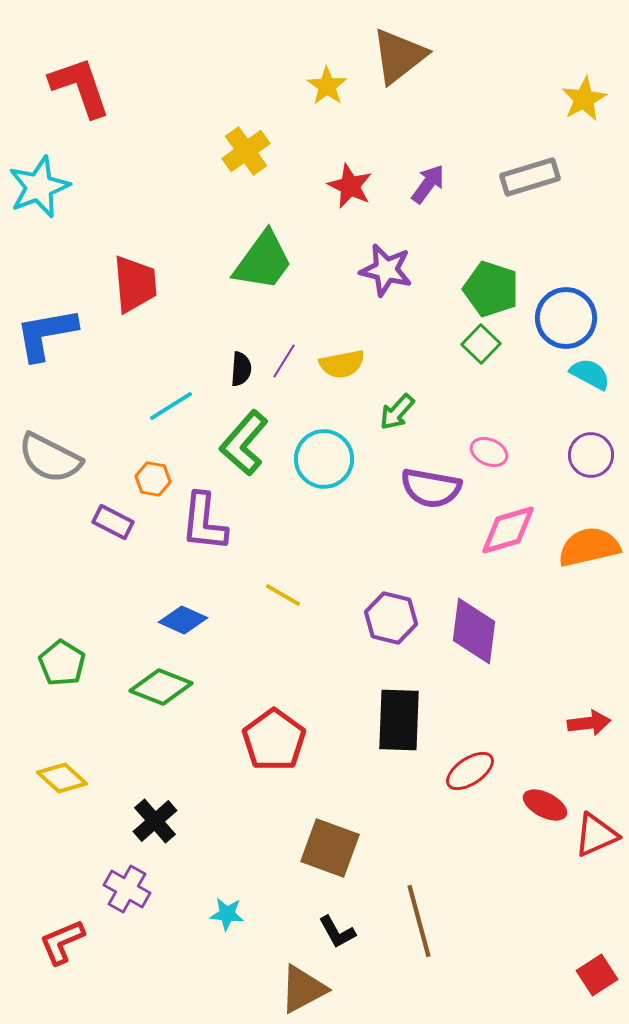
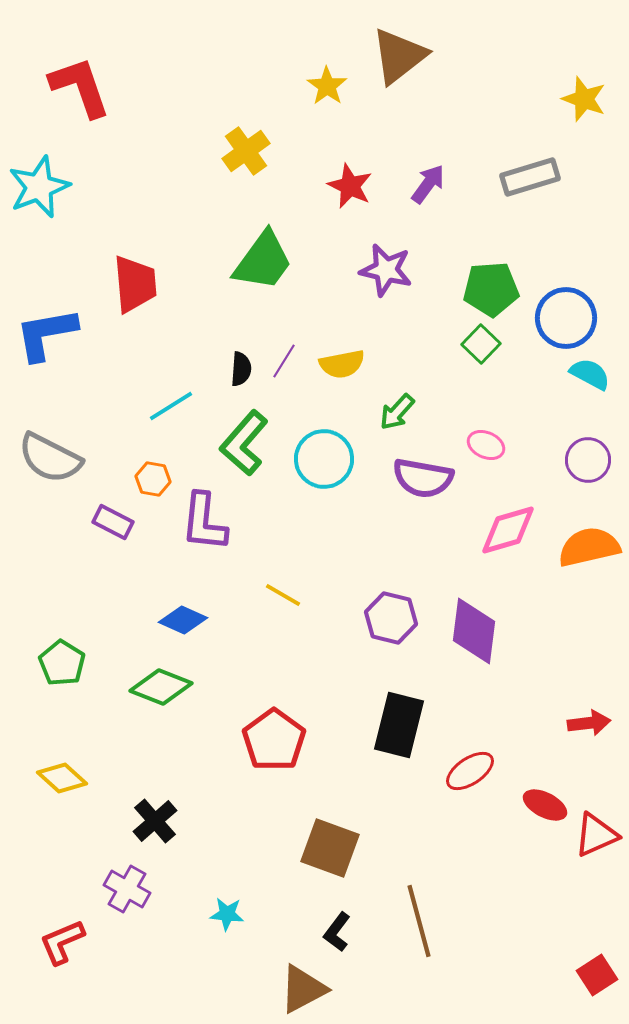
yellow star at (584, 99): rotated 24 degrees counterclockwise
green pentagon at (491, 289): rotated 22 degrees counterclockwise
pink ellipse at (489, 452): moved 3 px left, 7 px up
purple circle at (591, 455): moved 3 px left, 5 px down
purple semicircle at (431, 488): moved 8 px left, 10 px up
black rectangle at (399, 720): moved 5 px down; rotated 12 degrees clockwise
black L-shape at (337, 932): rotated 66 degrees clockwise
